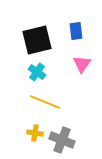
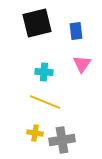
black square: moved 17 px up
cyan cross: moved 7 px right; rotated 30 degrees counterclockwise
gray cross: rotated 30 degrees counterclockwise
